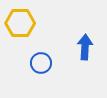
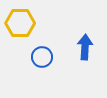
blue circle: moved 1 px right, 6 px up
